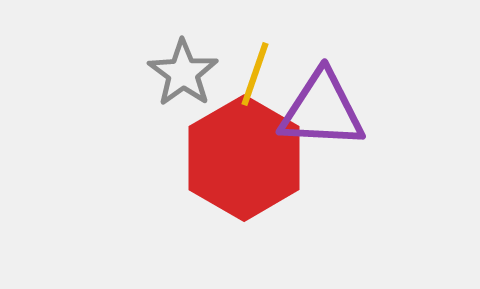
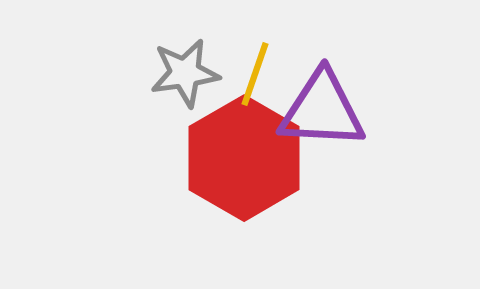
gray star: moved 2 px right; rotated 28 degrees clockwise
